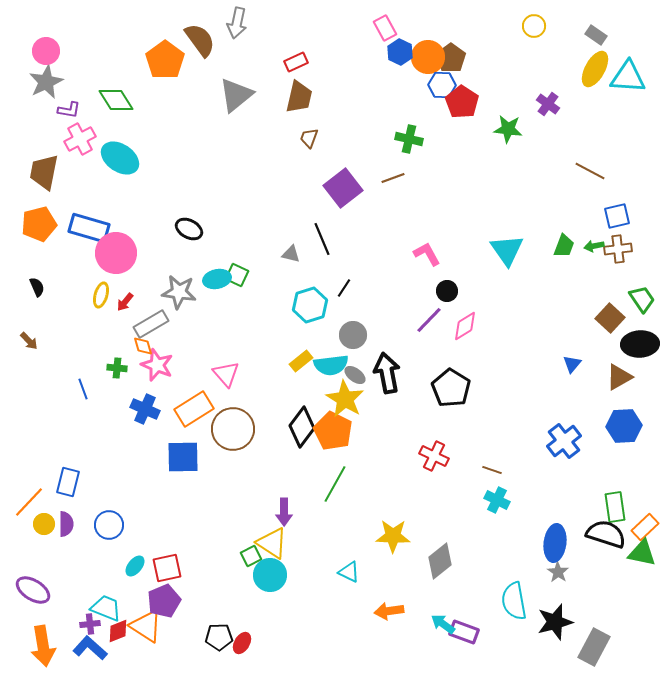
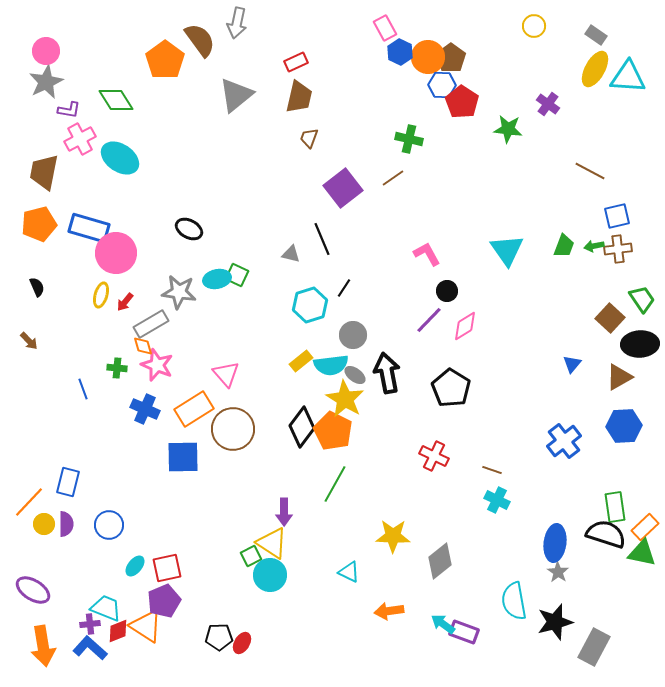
brown line at (393, 178): rotated 15 degrees counterclockwise
